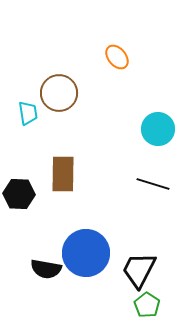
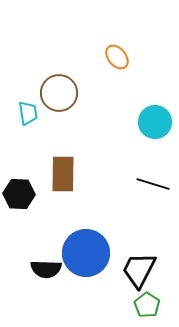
cyan circle: moved 3 px left, 7 px up
black semicircle: rotated 8 degrees counterclockwise
